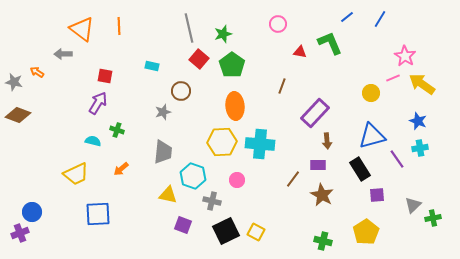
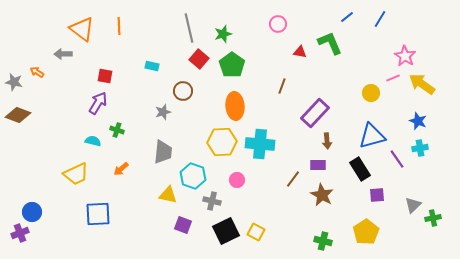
brown circle at (181, 91): moved 2 px right
